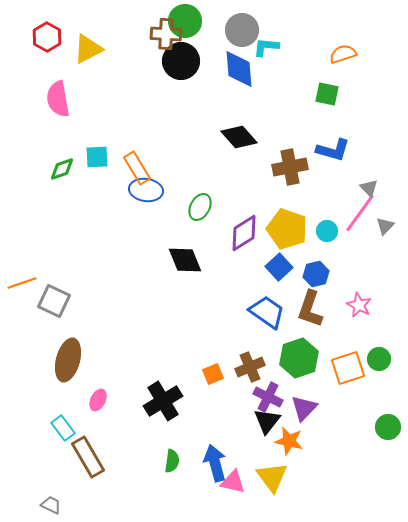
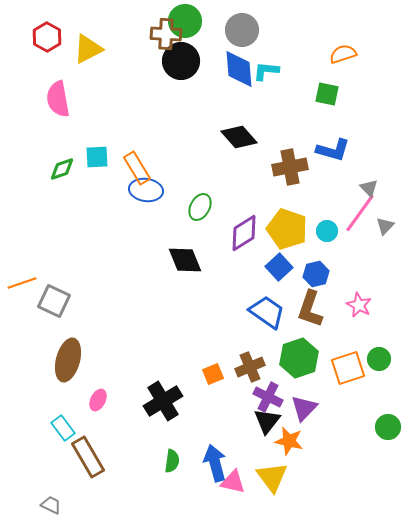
cyan L-shape at (266, 47): moved 24 px down
